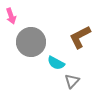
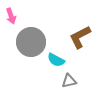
cyan semicircle: moved 3 px up
gray triangle: moved 3 px left; rotated 35 degrees clockwise
